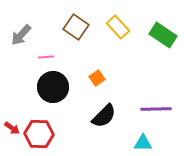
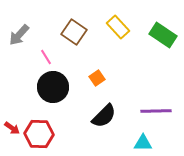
brown square: moved 2 px left, 5 px down
gray arrow: moved 2 px left
pink line: rotated 63 degrees clockwise
purple line: moved 2 px down
